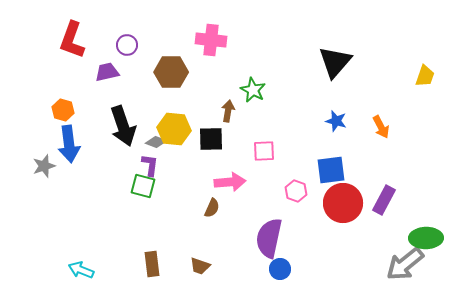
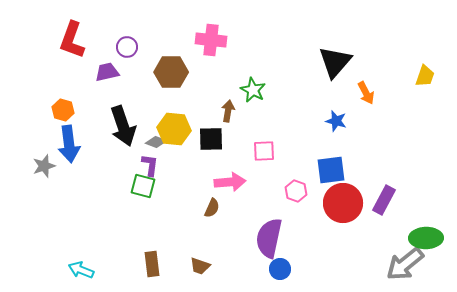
purple circle: moved 2 px down
orange arrow: moved 15 px left, 34 px up
